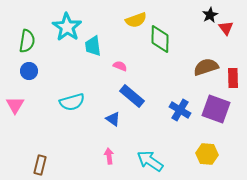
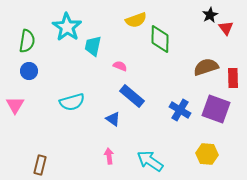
cyan trapezoid: rotated 20 degrees clockwise
